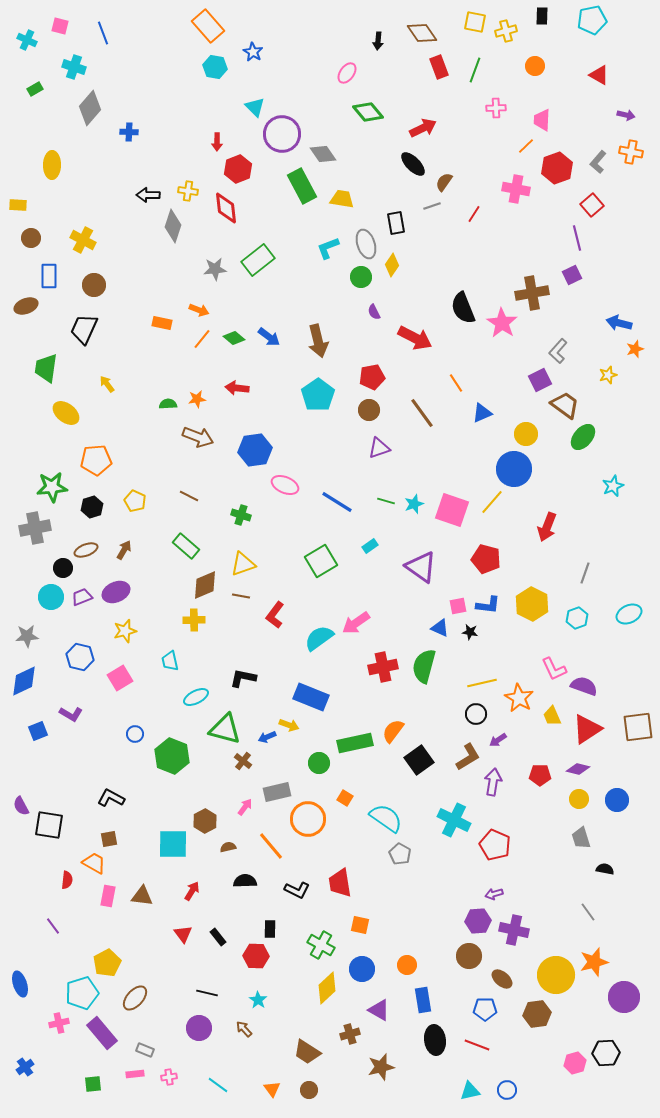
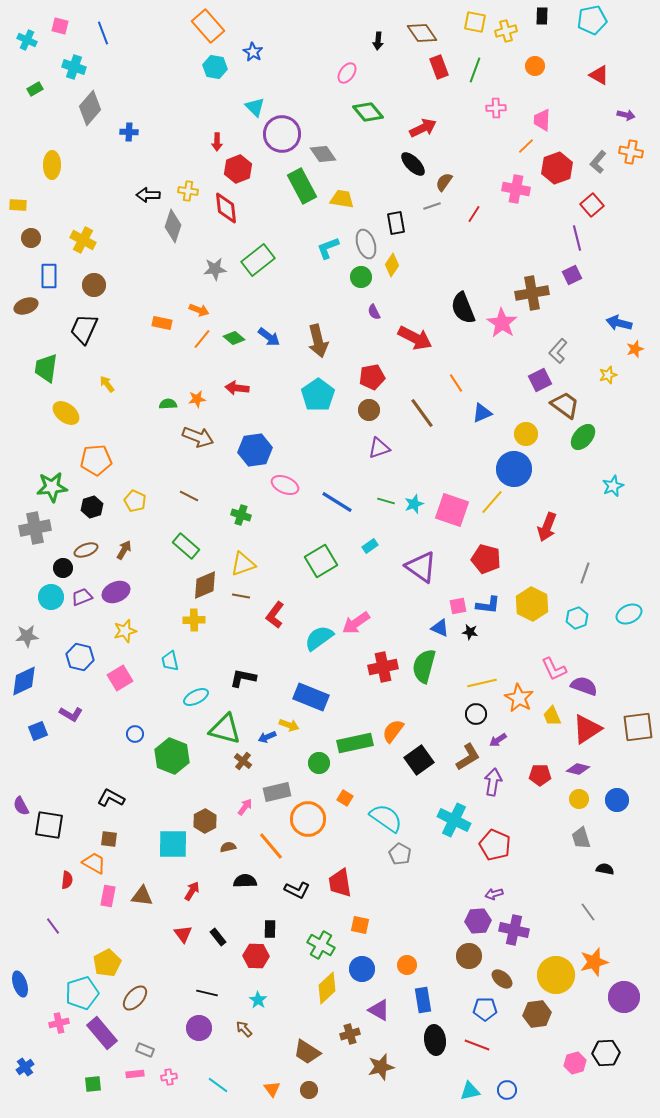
brown square at (109, 839): rotated 18 degrees clockwise
